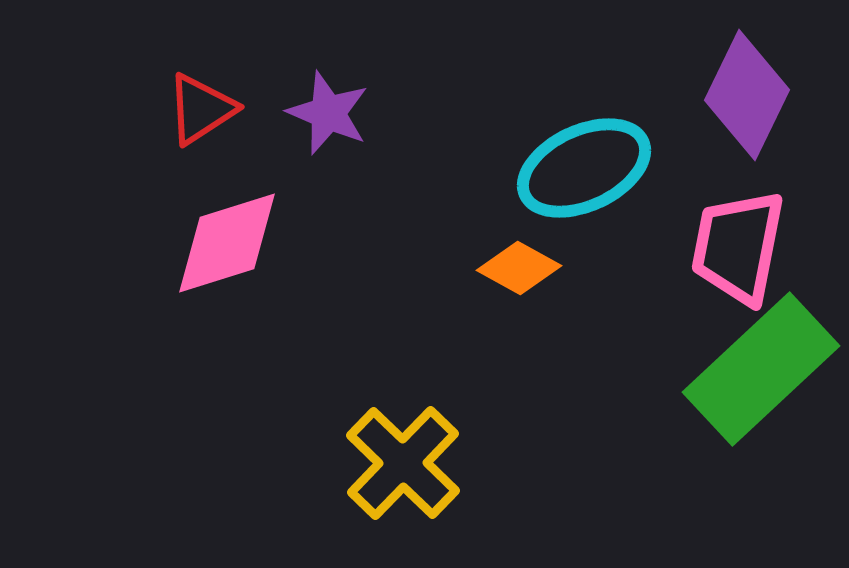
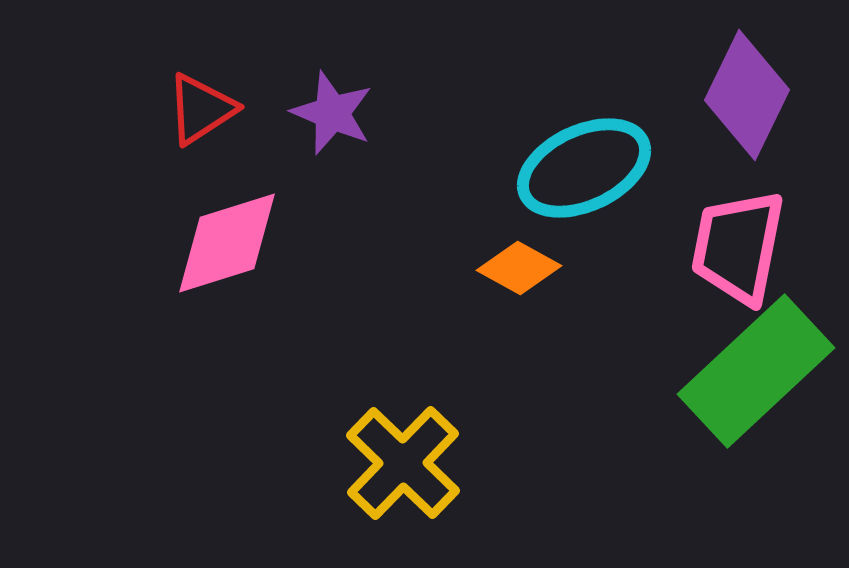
purple star: moved 4 px right
green rectangle: moved 5 px left, 2 px down
